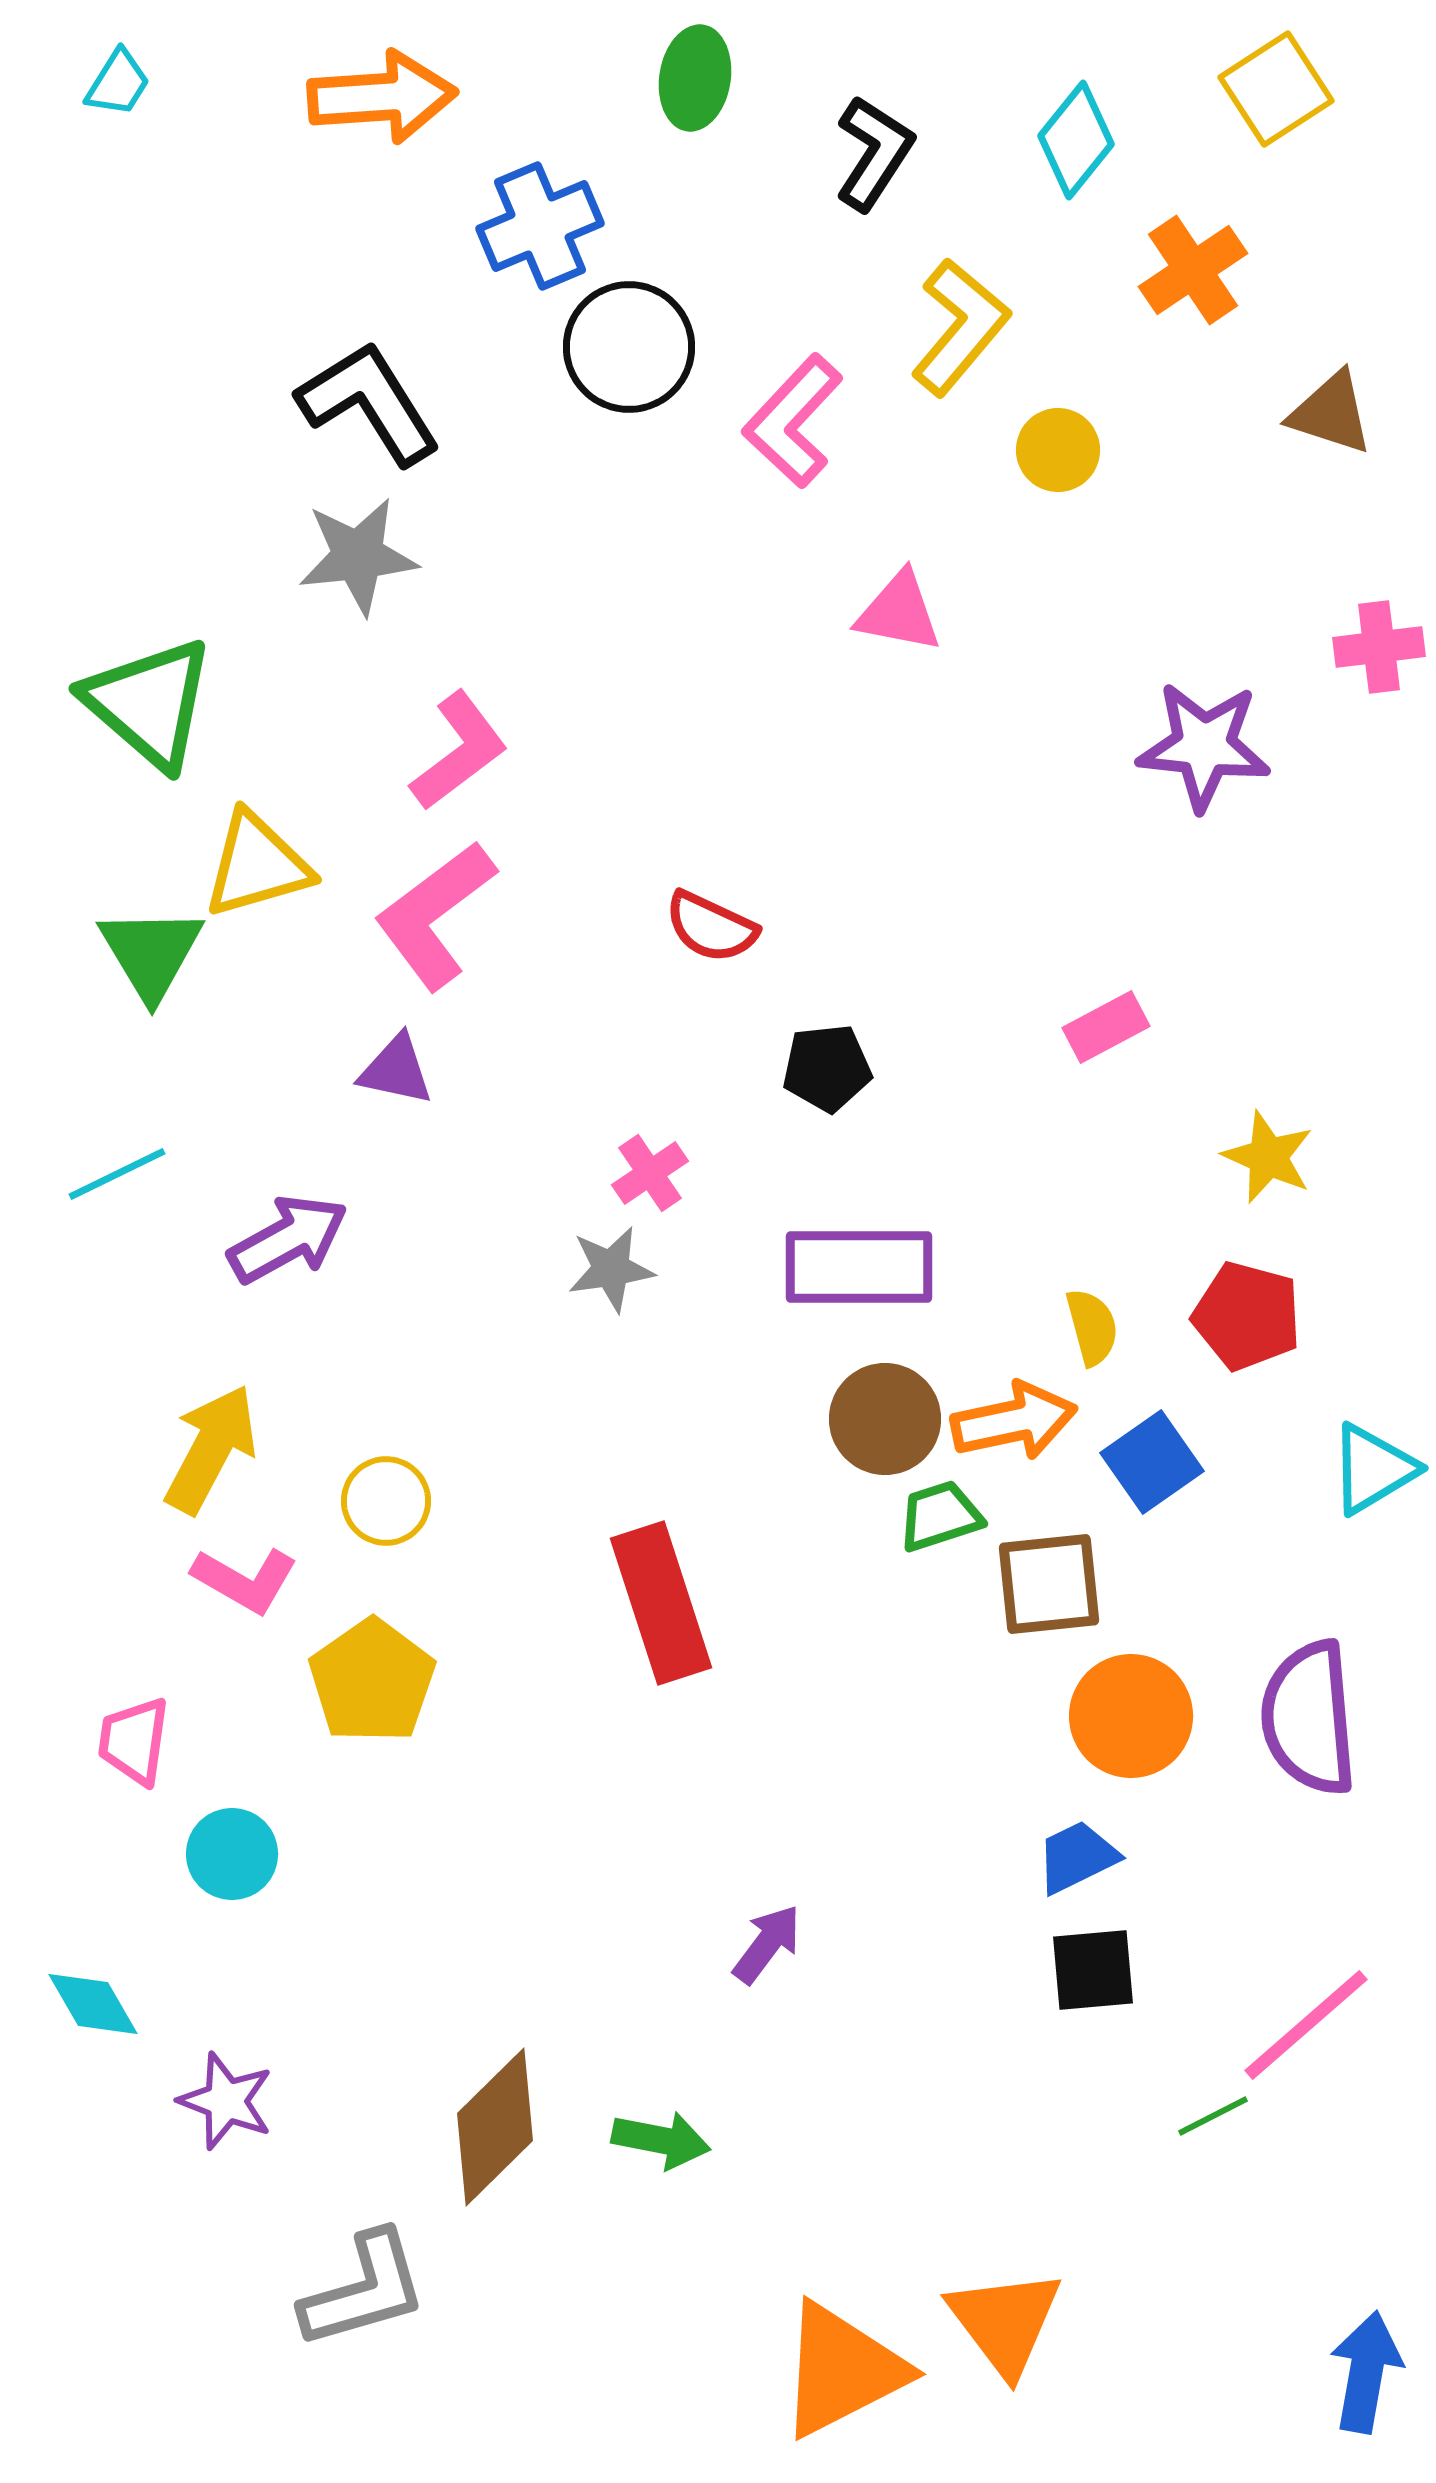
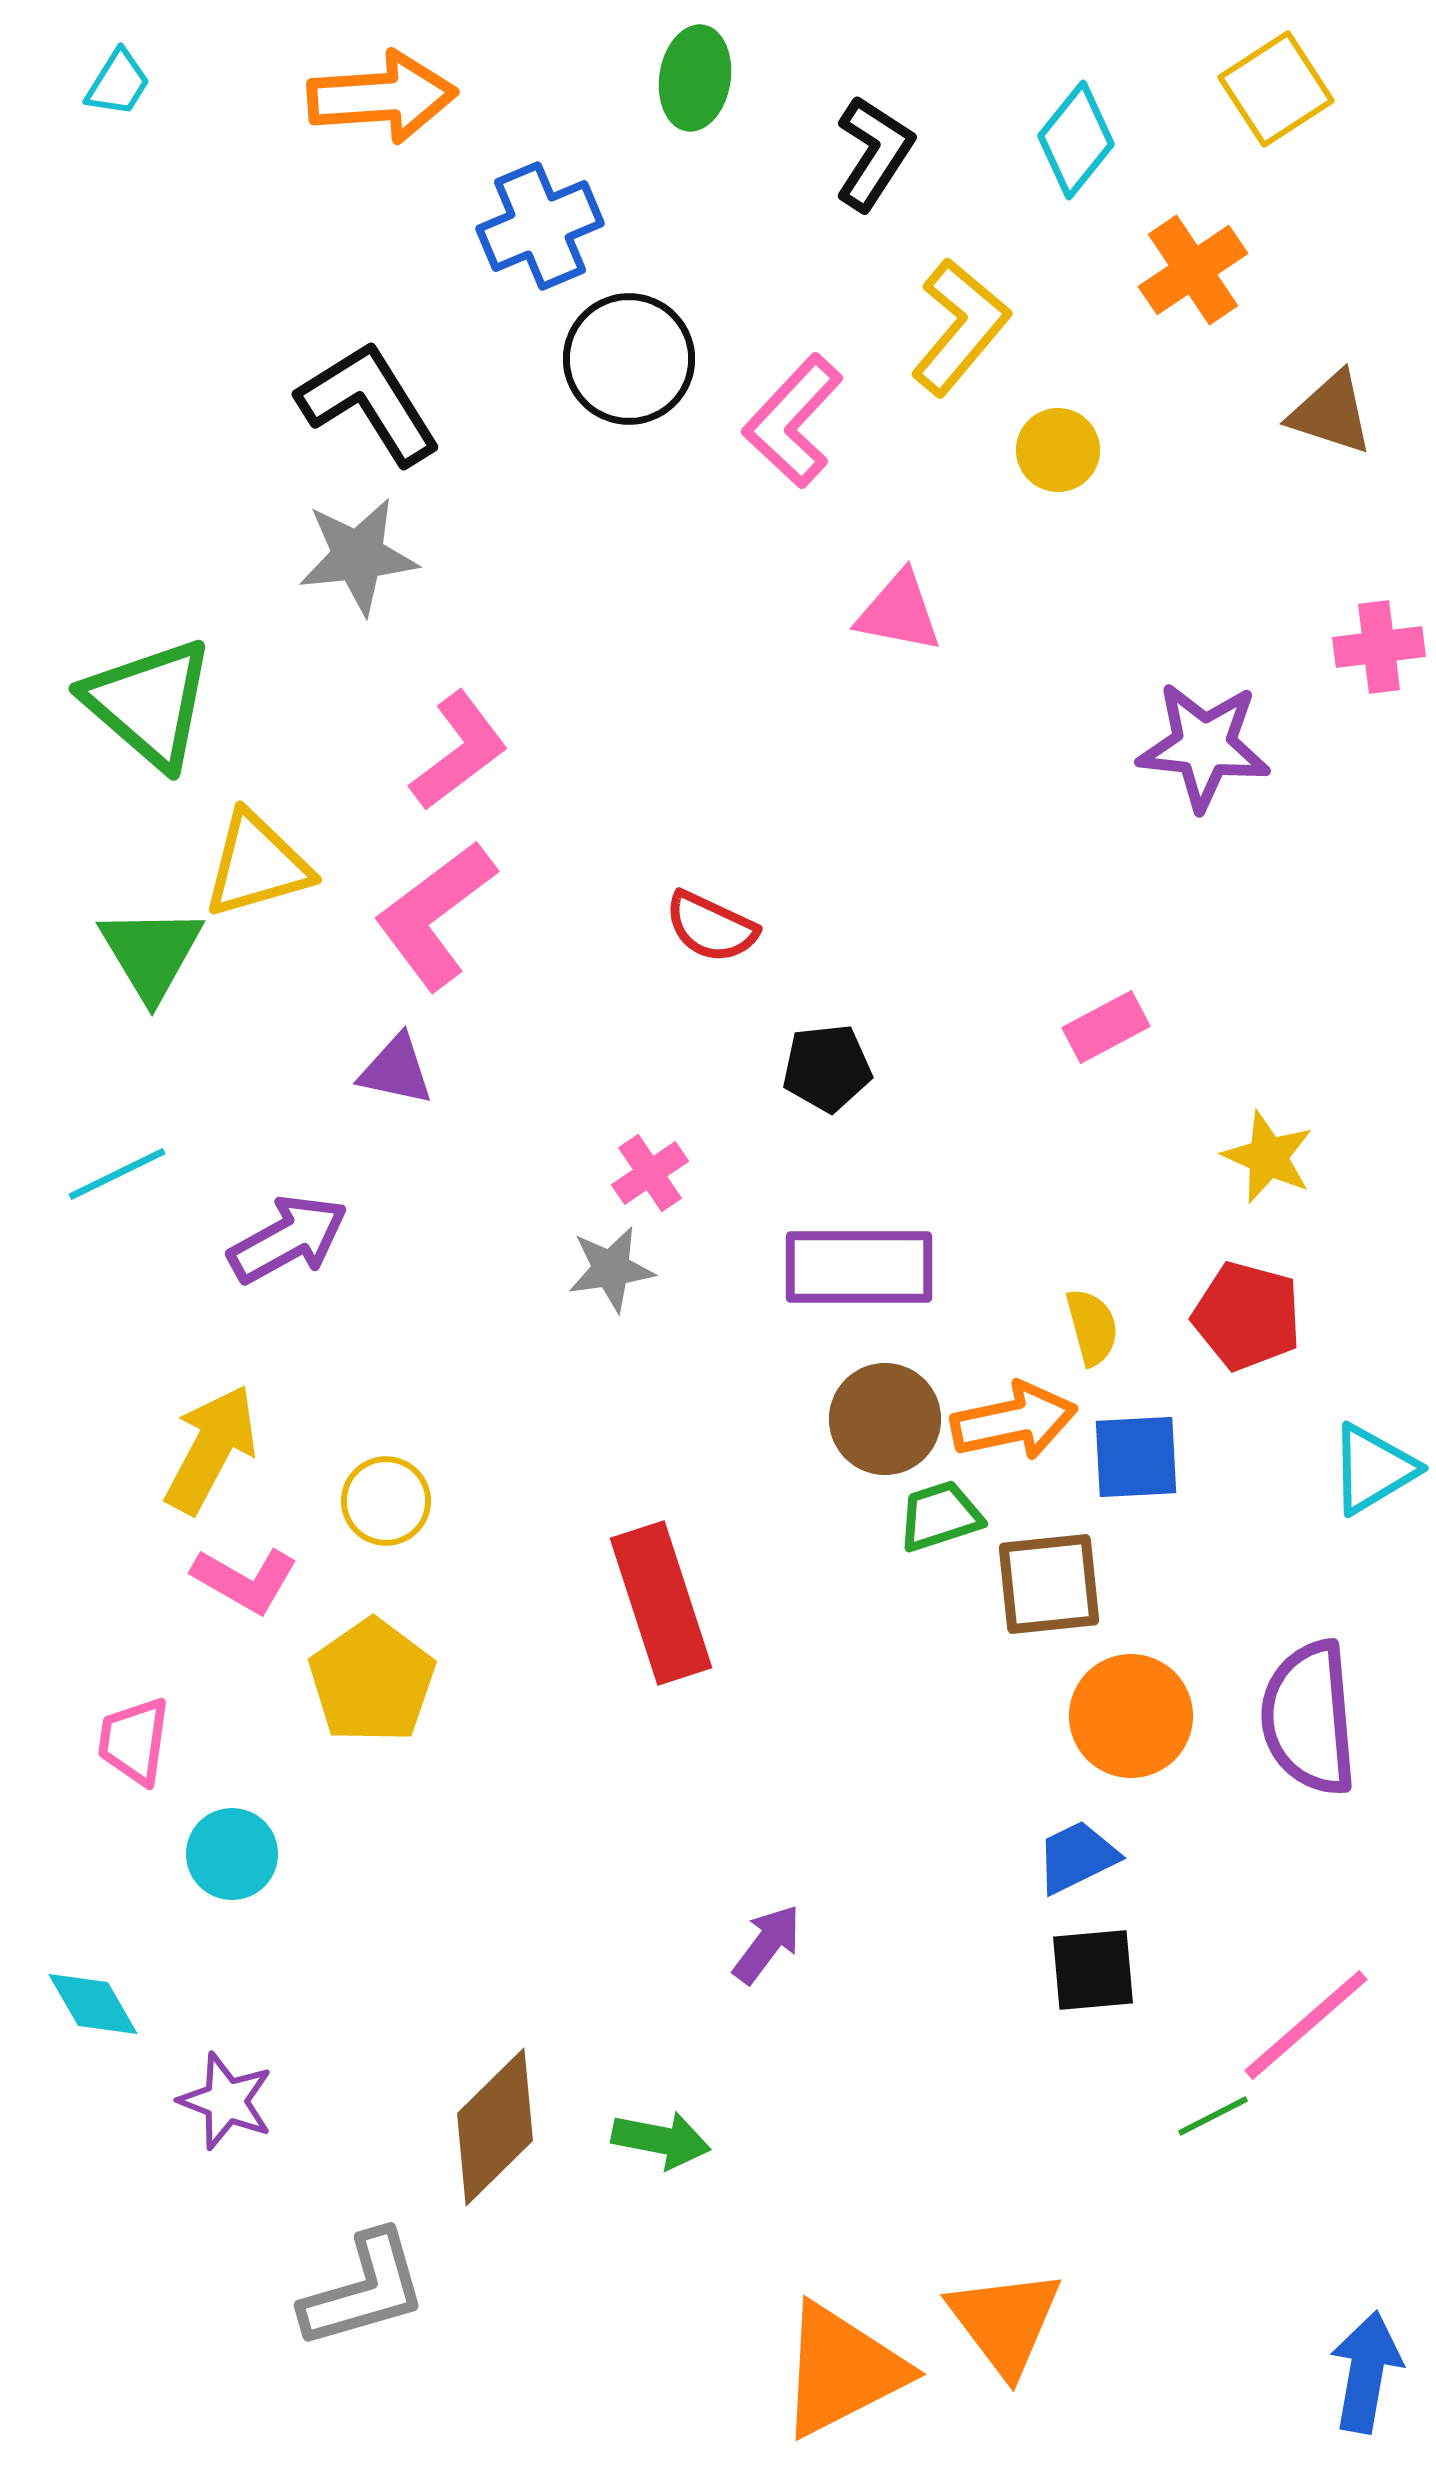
black circle at (629, 347): moved 12 px down
blue square at (1152, 1462): moved 16 px left, 5 px up; rotated 32 degrees clockwise
